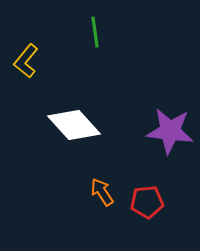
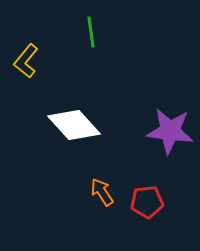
green line: moved 4 px left
